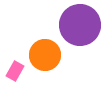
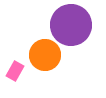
purple circle: moved 9 px left
